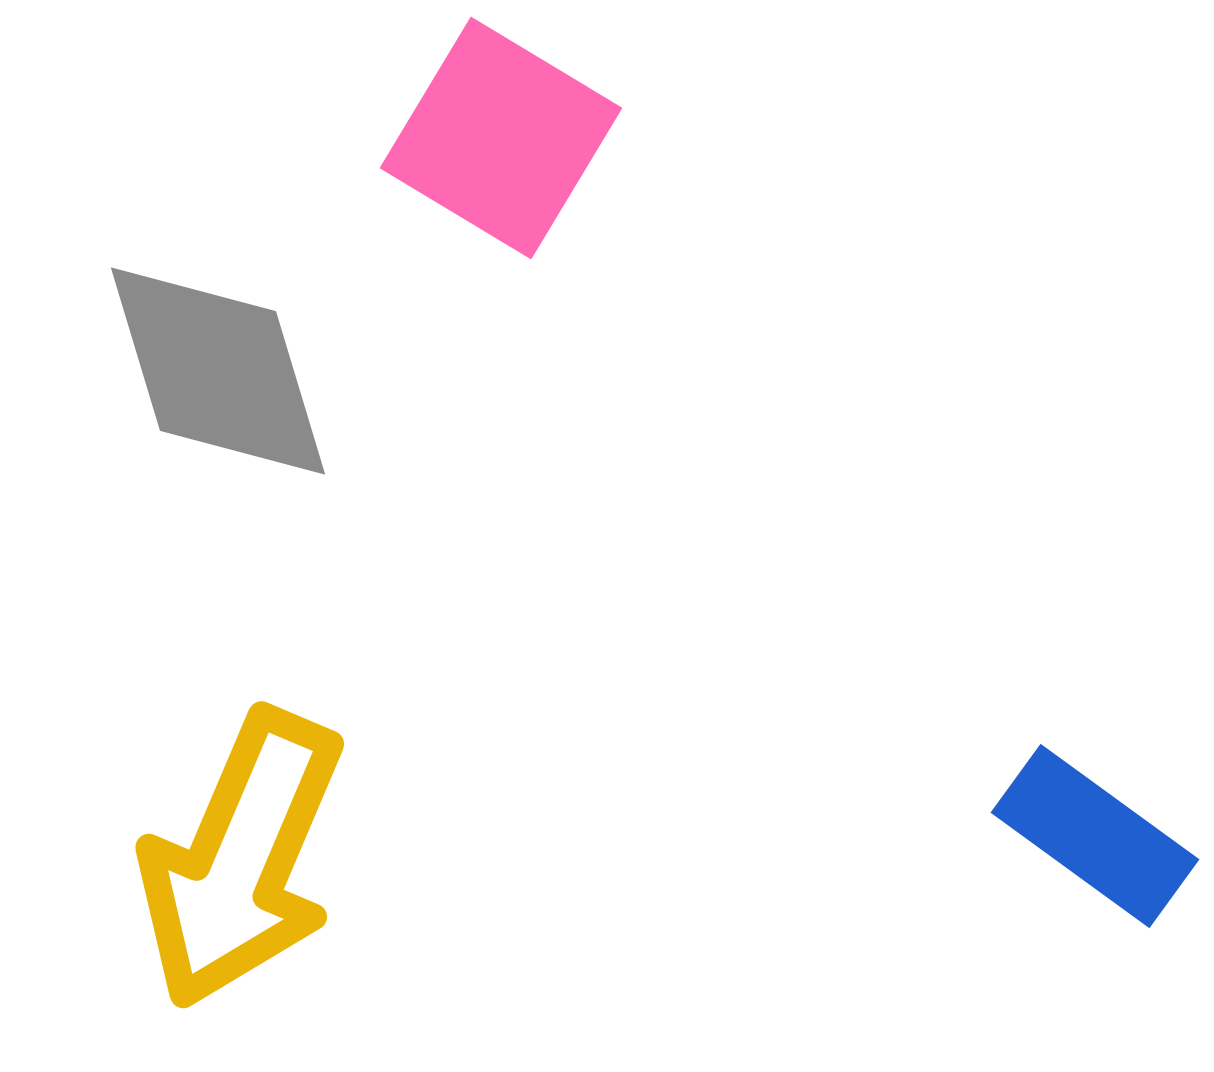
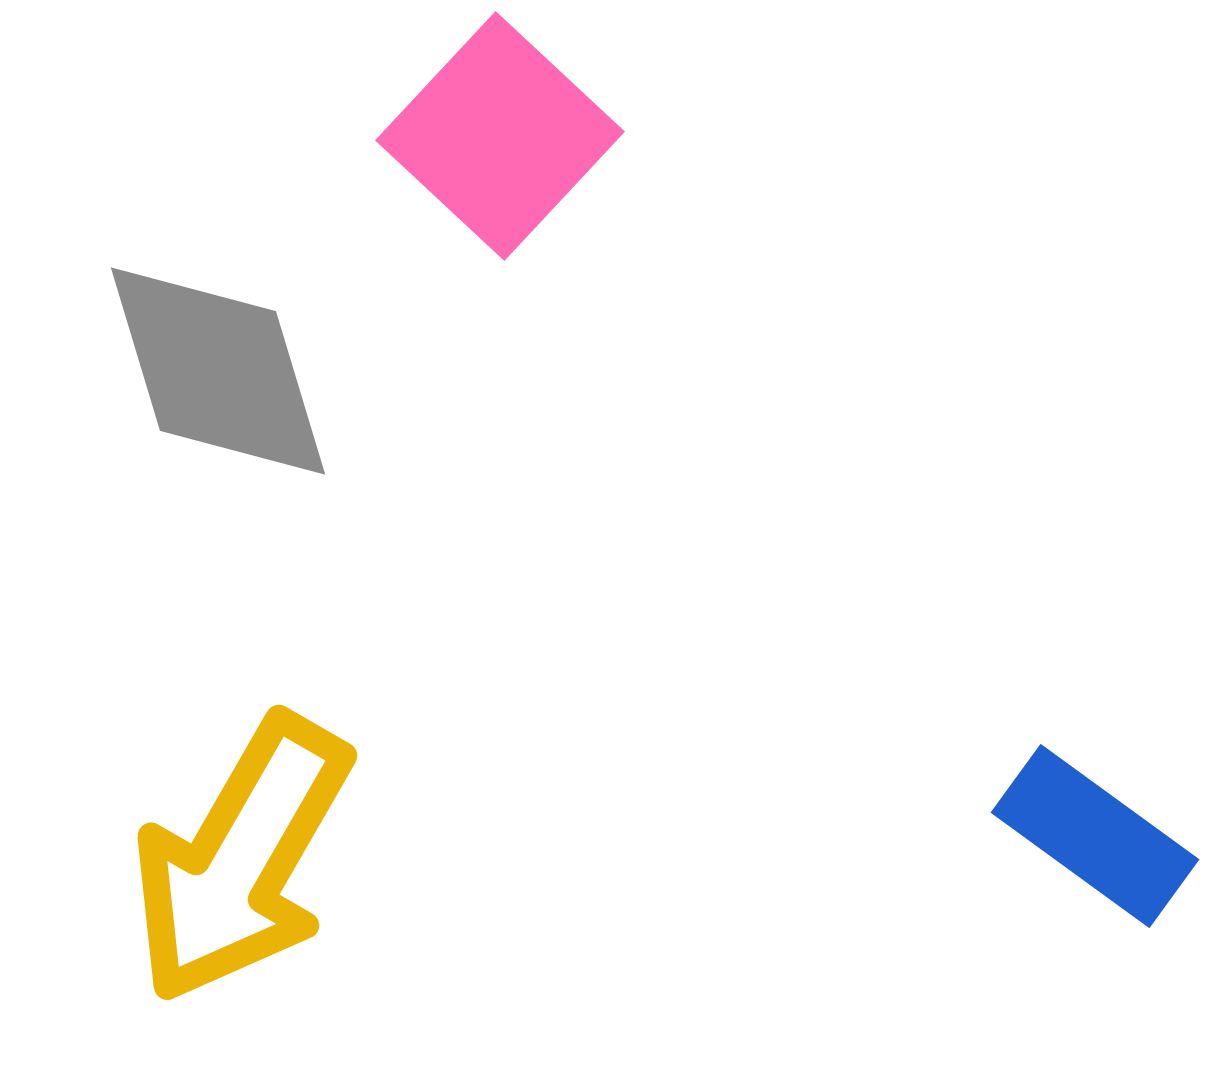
pink square: moved 1 px left, 2 px up; rotated 12 degrees clockwise
yellow arrow: rotated 7 degrees clockwise
